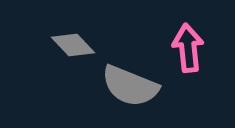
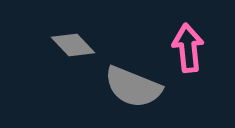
gray semicircle: moved 3 px right, 1 px down
